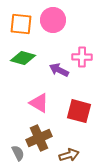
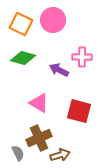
orange square: rotated 20 degrees clockwise
brown arrow: moved 9 px left
